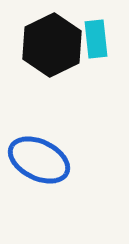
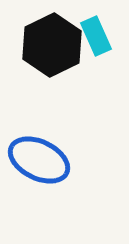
cyan rectangle: moved 3 px up; rotated 18 degrees counterclockwise
